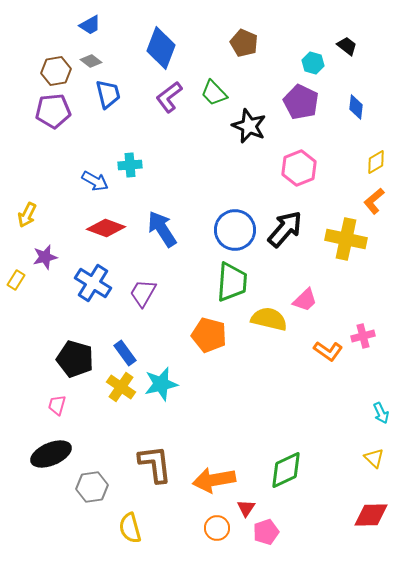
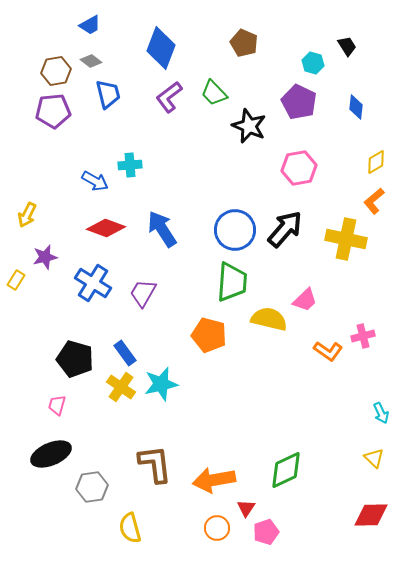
black trapezoid at (347, 46): rotated 20 degrees clockwise
purple pentagon at (301, 102): moved 2 px left
pink hexagon at (299, 168): rotated 12 degrees clockwise
